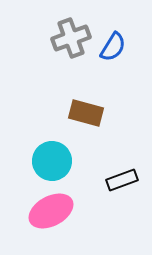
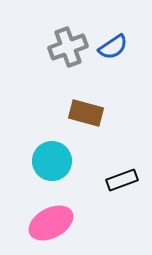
gray cross: moved 3 px left, 9 px down
blue semicircle: rotated 24 degrees clockwise
pink ellipse: moved 12 px down
